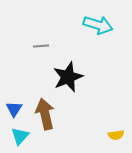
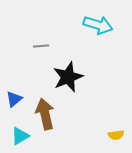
blue triangle: moved 10 px up; rotated 18 degrees clockwise
cyan triangle: rotated 18 degrees clockwise
